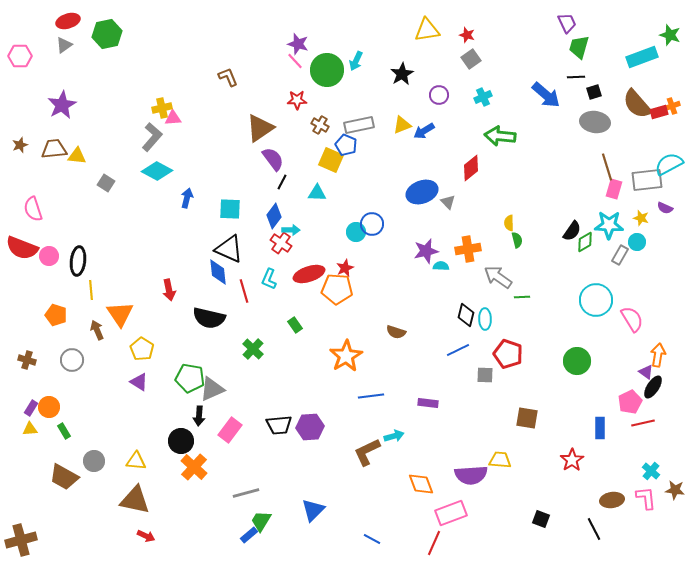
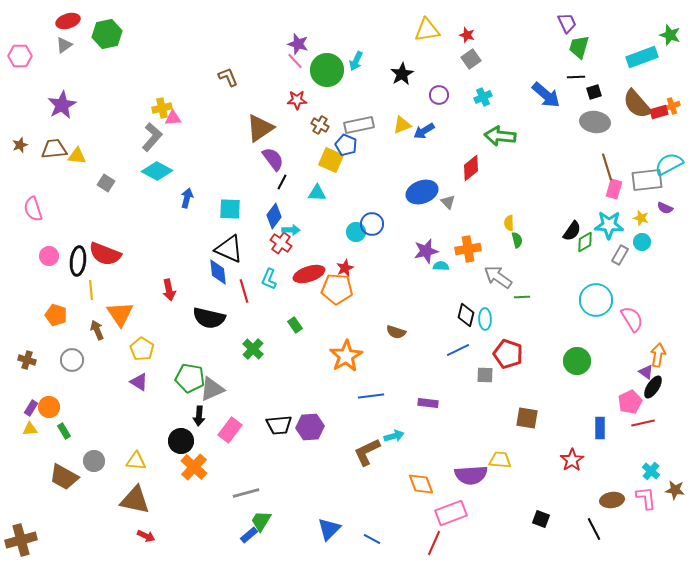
cyan circle at (637, 242): moved 5 px right
red semicircle at (22, 248): moved 83 px right, 6 px down
blue triangle at (313, 510): moved 16 px right, 19 px down
